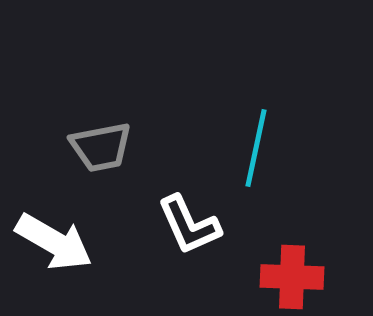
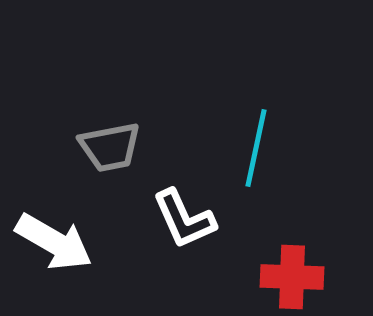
gray trapezoid: moved 9 px right
white L-shape: moved 5 px left, 6 px up
